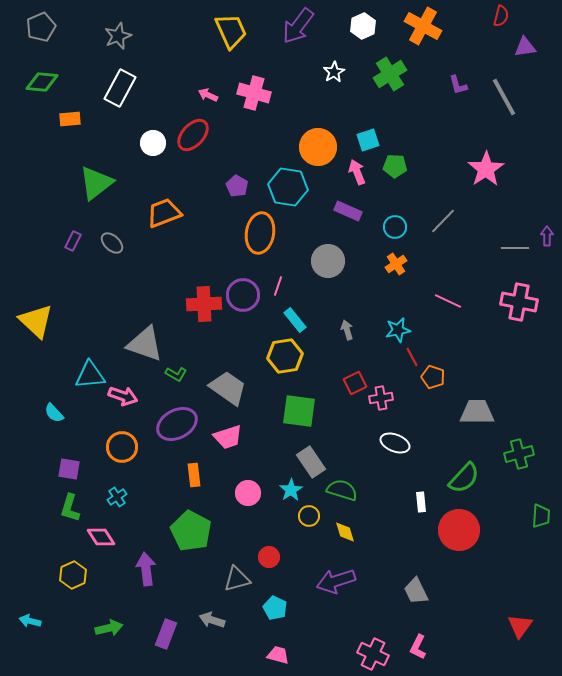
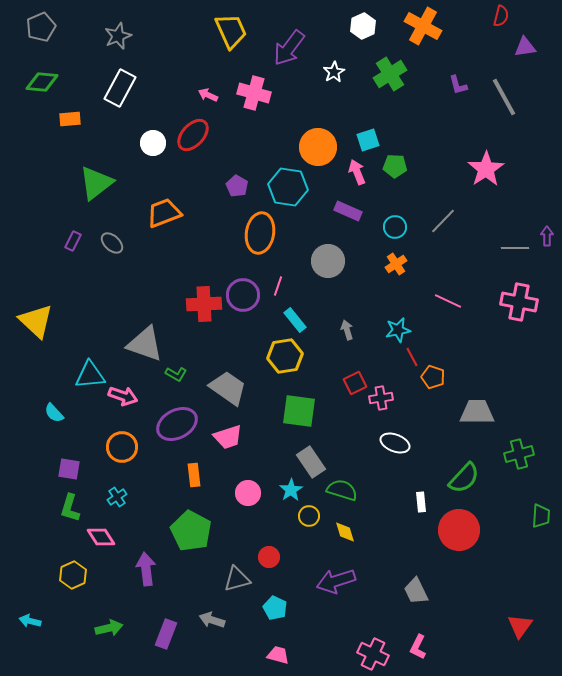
purple arrow at (298, 26): moved 9 px left, 22 px down
